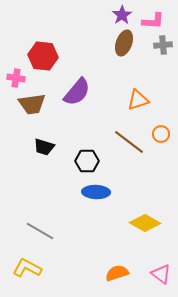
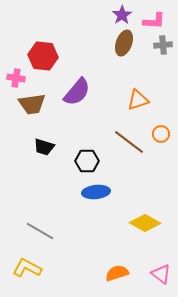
pink L-shape: moved 1 px right
blue ellipse: rotated 8 degrees counterclockwise
